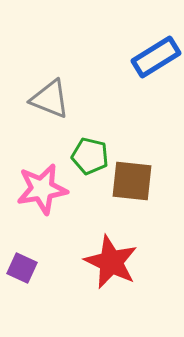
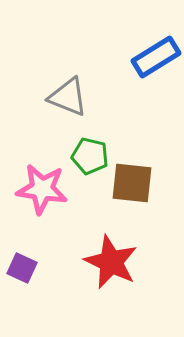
gray triangle: moved 18 px right, 2 px up
brown square: moved 2 px down
pink star: rotated 18 degrees clockwise
